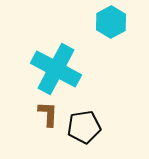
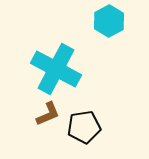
cyan hexagon: moved 2 px left, 1 px up
brown L-shape: rotated 64 degrees clockwise
